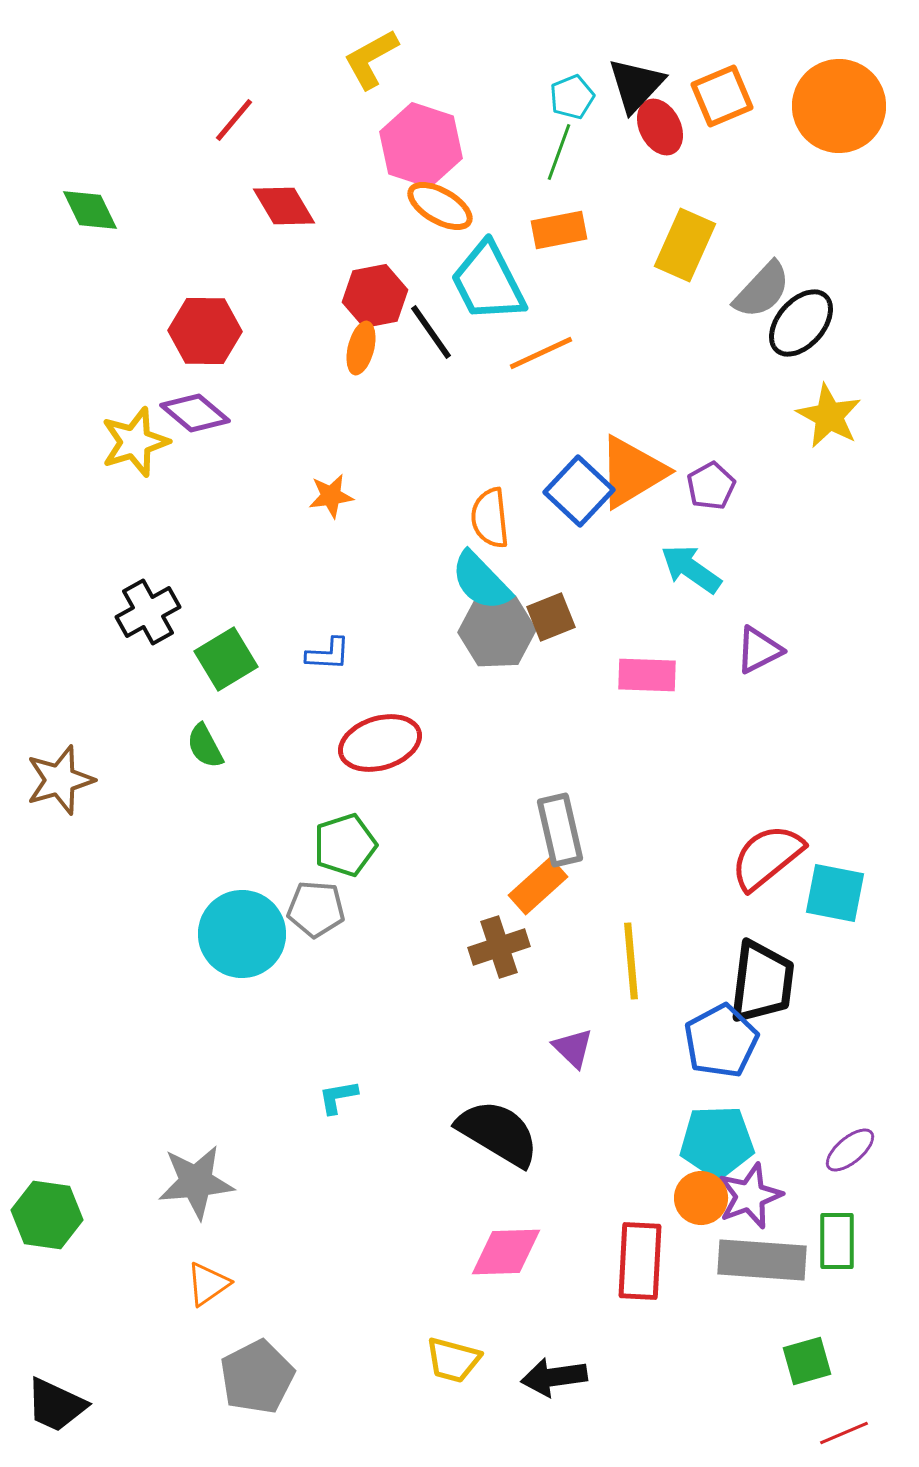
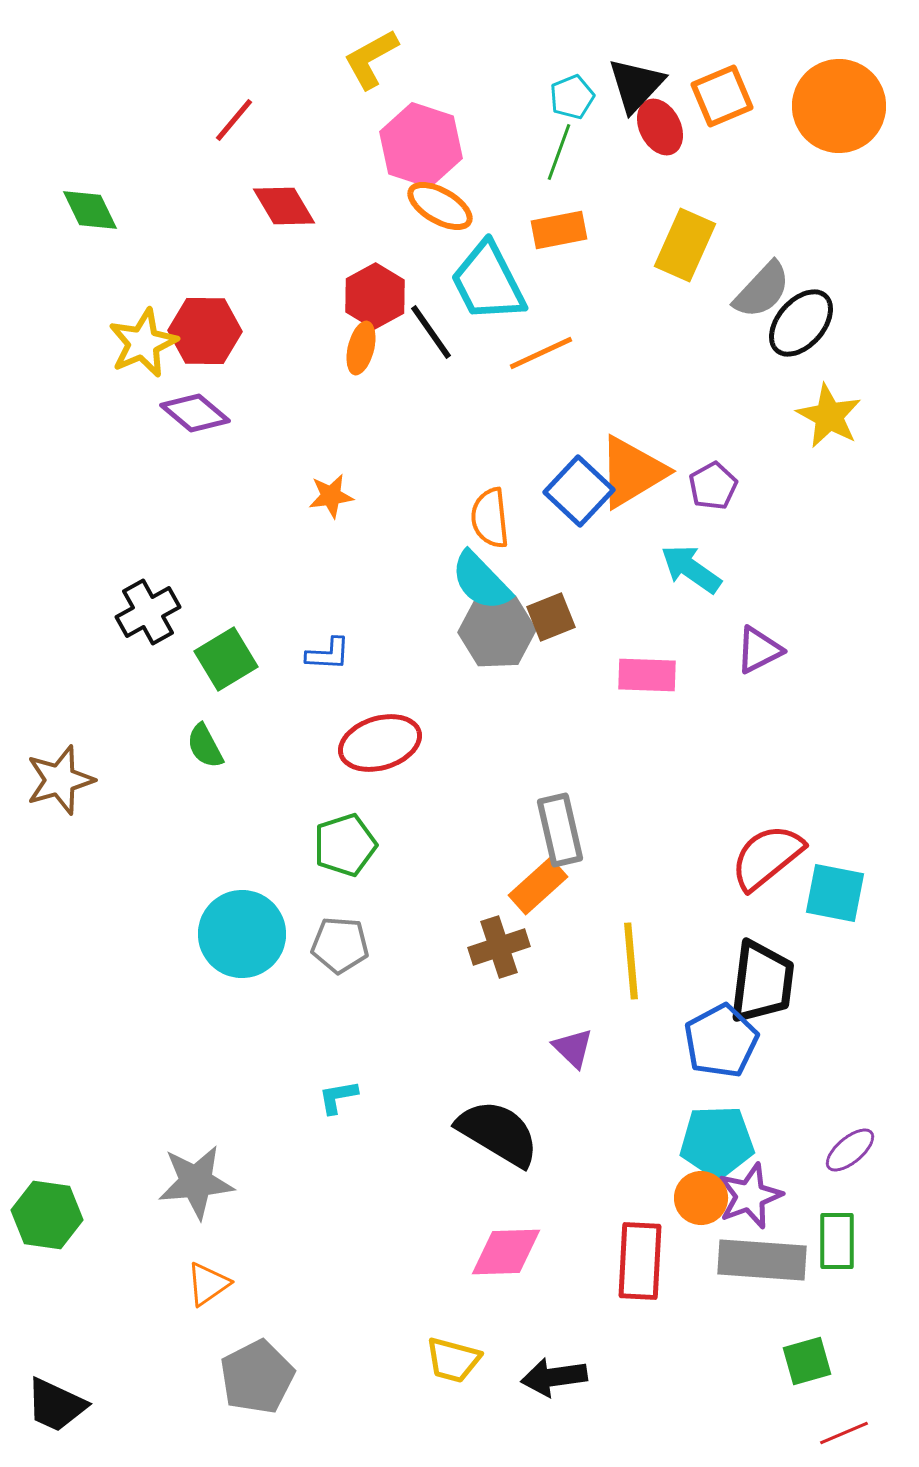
red hexagon at (375, 296): rotated 18 degrees counterclockwise
yellow star at (135, 442): moved 8 px right, 99 px up; rotated 6 degrees counterclockwise
purple pentagon at (711, 486): moved 2 px right
gray pentagon at (316, 909): moved 24 px right, 36 px down
